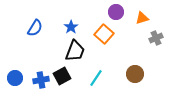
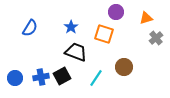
orange triangle: moved 4 px right
blue semicircle: moved 5 px left
orange square: rotated 24 degrees counterclockwise
gray cross: rotated 16 degrees counterclockwise
black trapezoid: moved 1 px right, 1 px down; rotated 90 degrees counterclockwise
brown circle: moved 11 px left, 7 px up
blue cross: moved 3 px up
